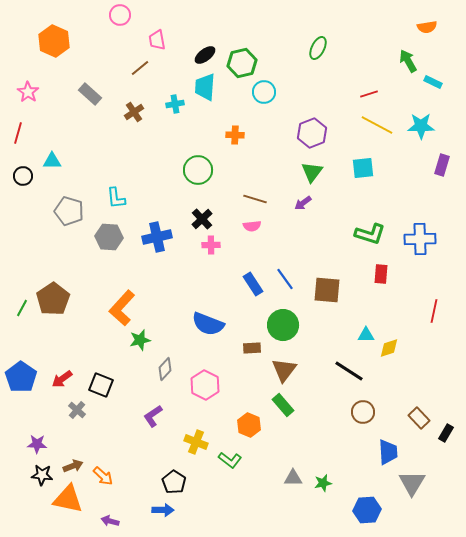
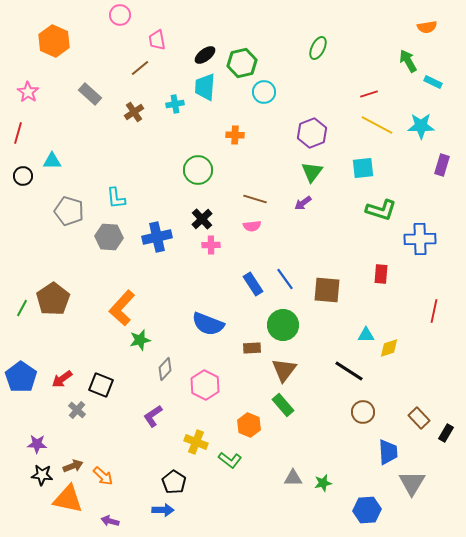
green L-shape at (370, 234): moved 11 px right, 24 px up
